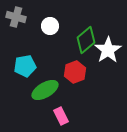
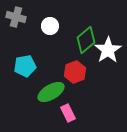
green ellipse: moved 6 px right, 2 px down
pink rectangle: moved 7 px right, 3 px up
